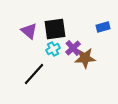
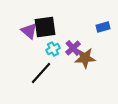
black square: moved 10 px left, 2 px up
black line: moved 7 px right, 1 px up
